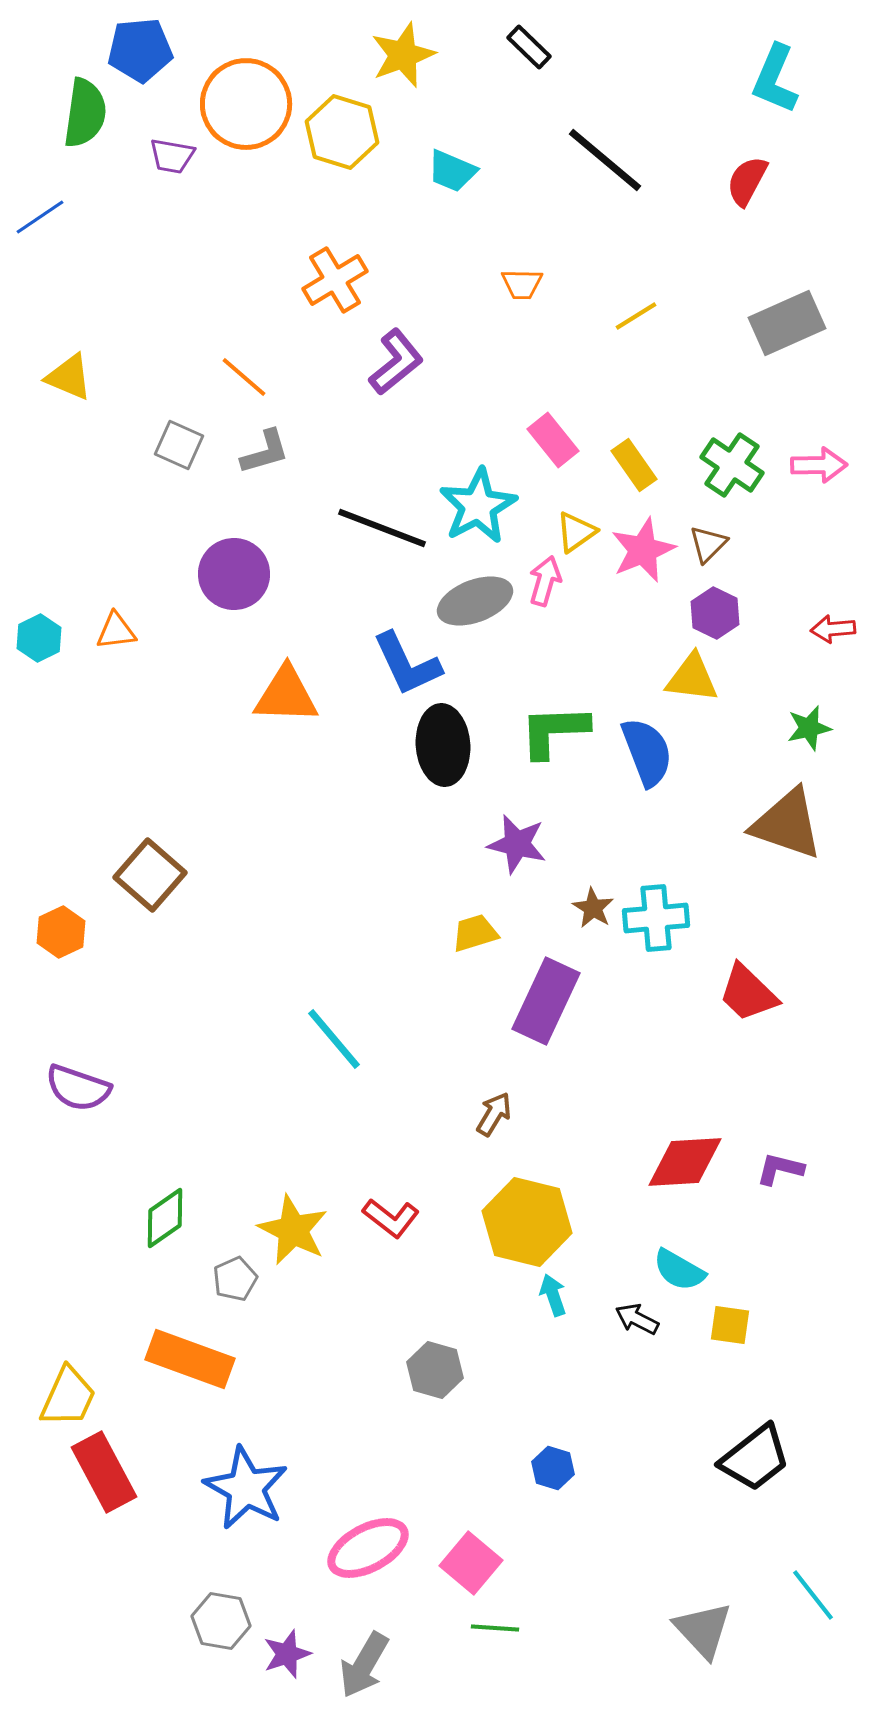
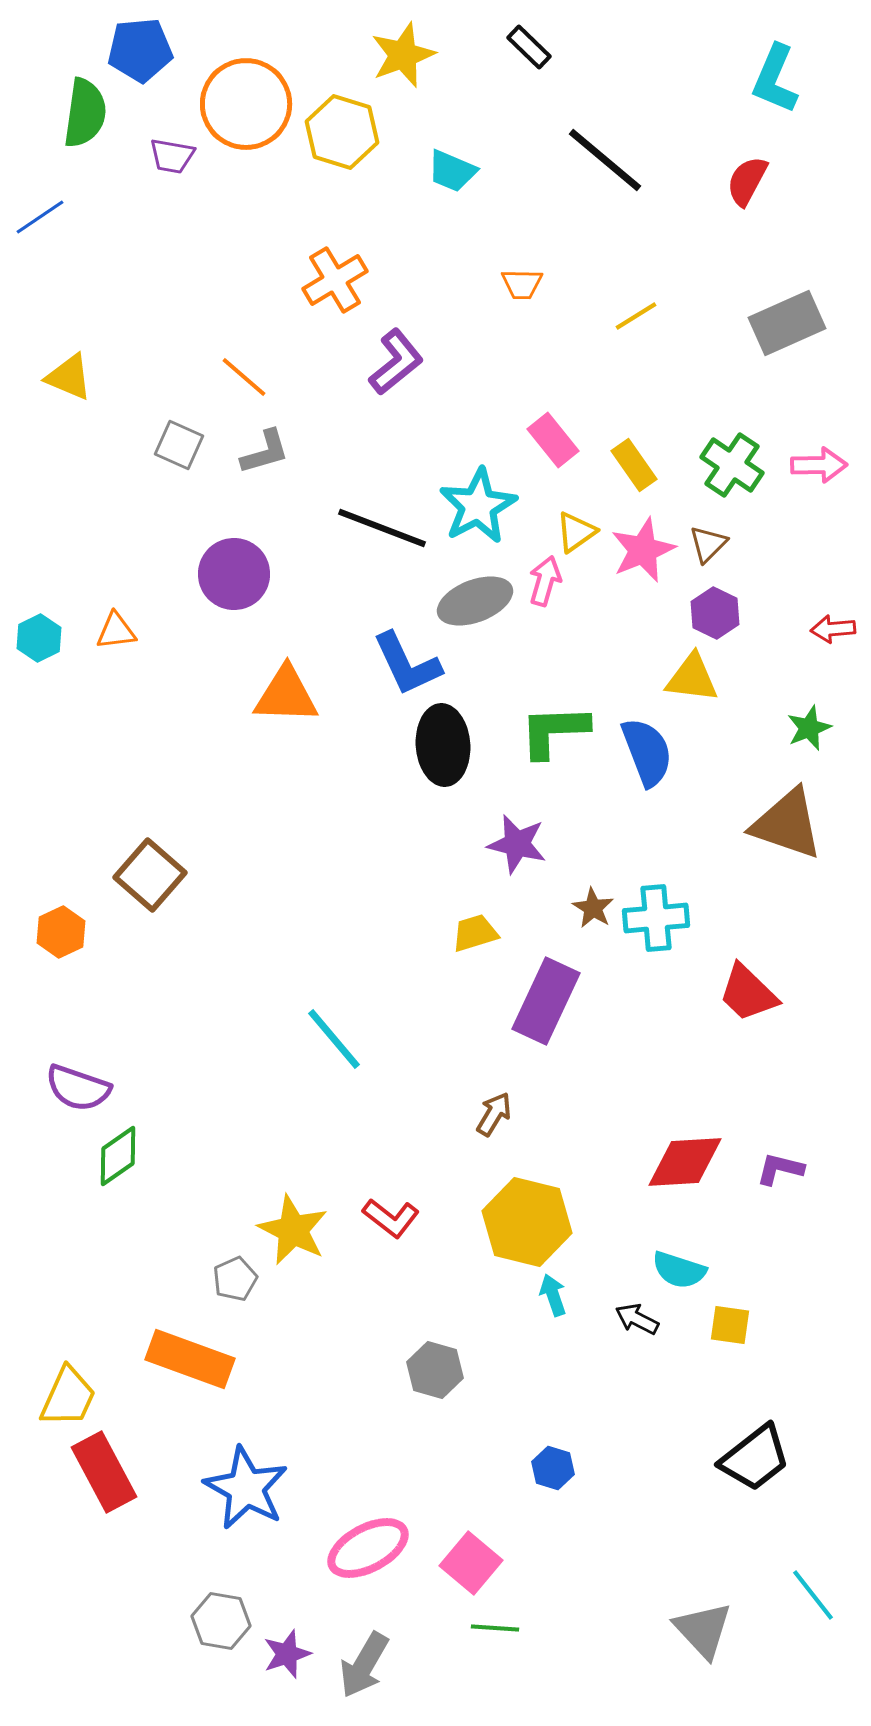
green star at (809, 728): rotated 9 degrees counterclockwise
green diamond at (165, 1218): moved 47 px left, 62 px up
cyan semicircle at (679, 1270): rotated 12 degrees counterclockwise
